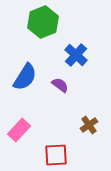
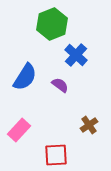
green hexagon: moved 9 px right, 2 px down
